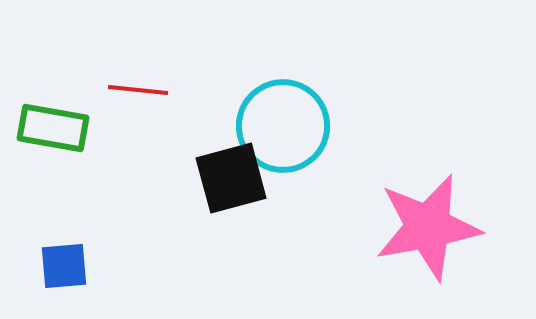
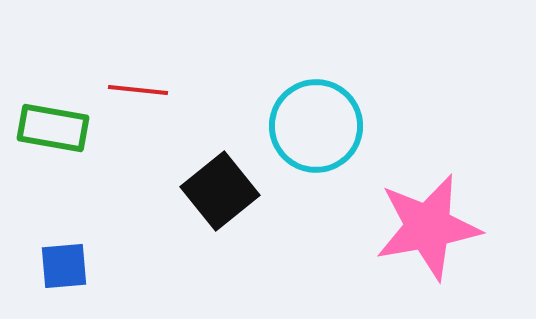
cyan circle: moved 33 px right
black square: moved 11 px left, 13 px down; rotated 24 degrees counterclockwise
